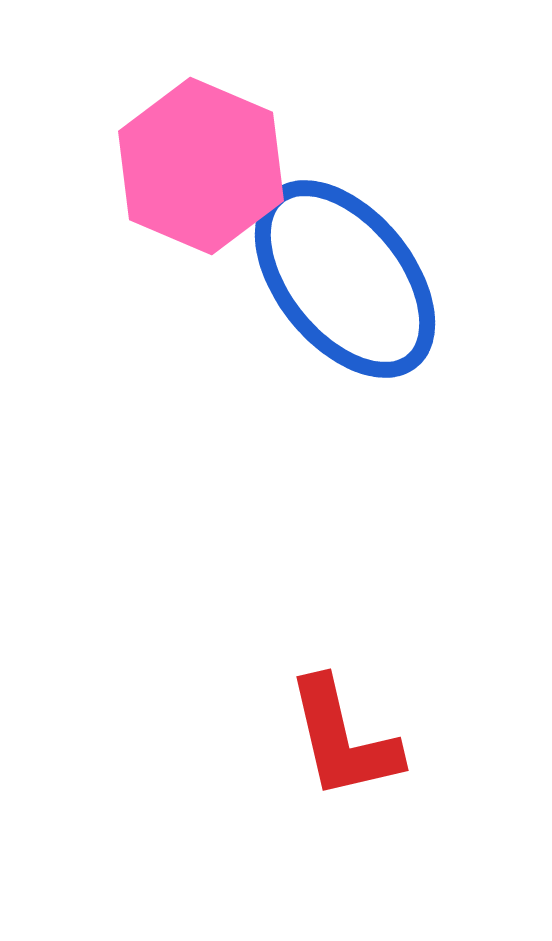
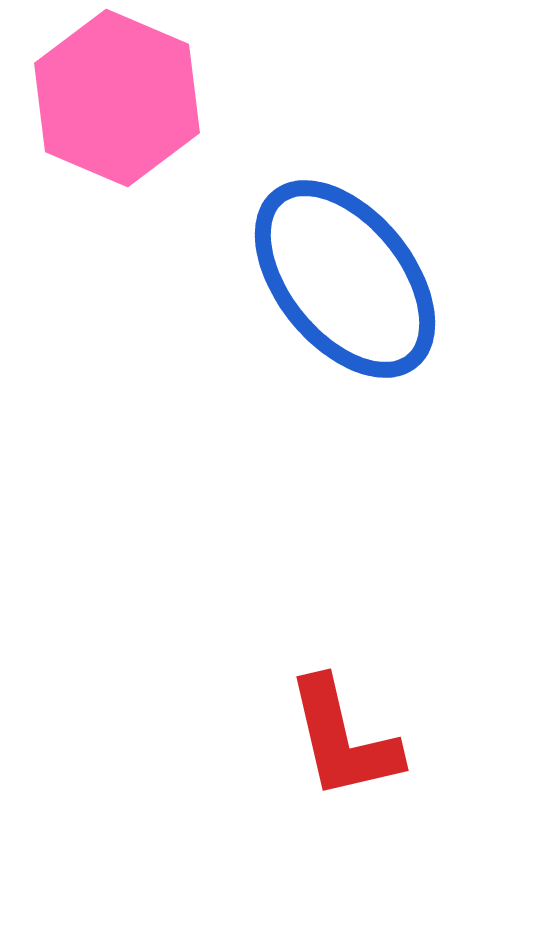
pink hexagon: moved 84 px left, 68 px up
